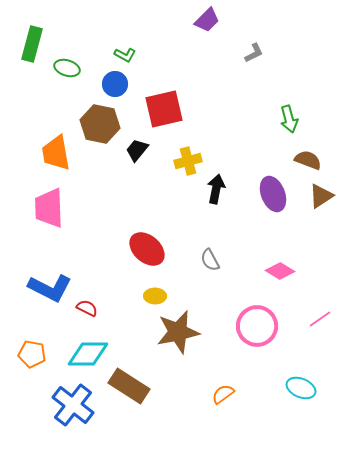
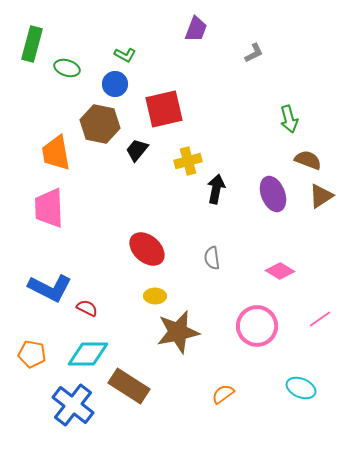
purple trapezoid: moved 11 px left, 9 px down; rotated 24 degrees counterclockwise
gray semicircle: moved 2 px right, 2 px up; rotated 20 degrees clockwise
